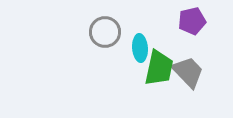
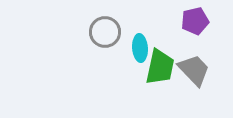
purple pentagon: moved 3 px right
green trapezoid: moved 1 px right, 1 px up
gray trapezoid: moved 6 px right, 2 px up
